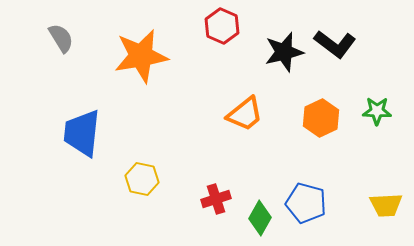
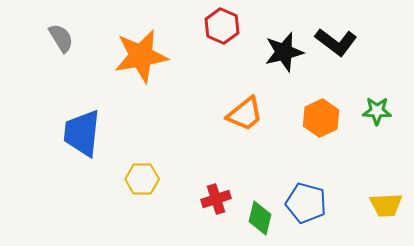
black L-shape: moved 1 px right, 2 px up
yellow hexagon: rotated 12 degrees counterclockwise
green diamond: rotated 16 degrees counterclockwise
